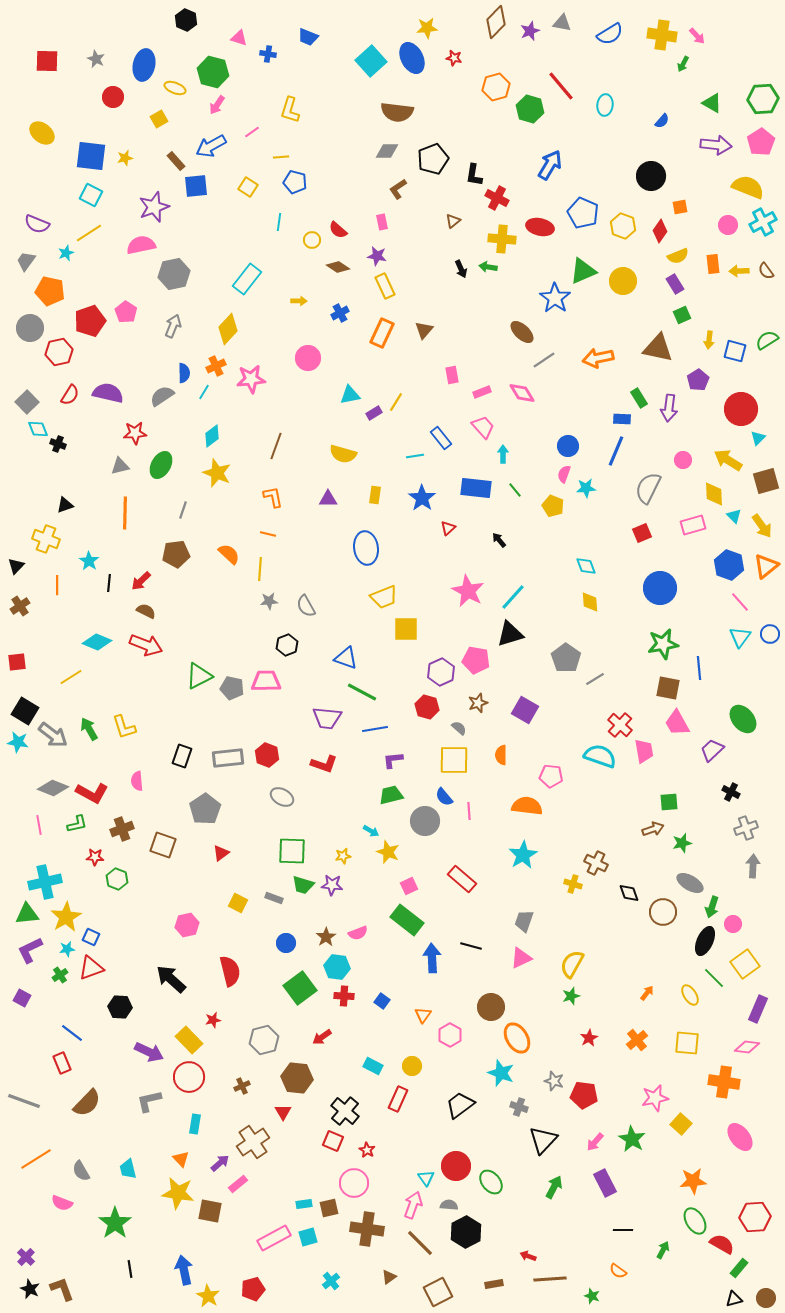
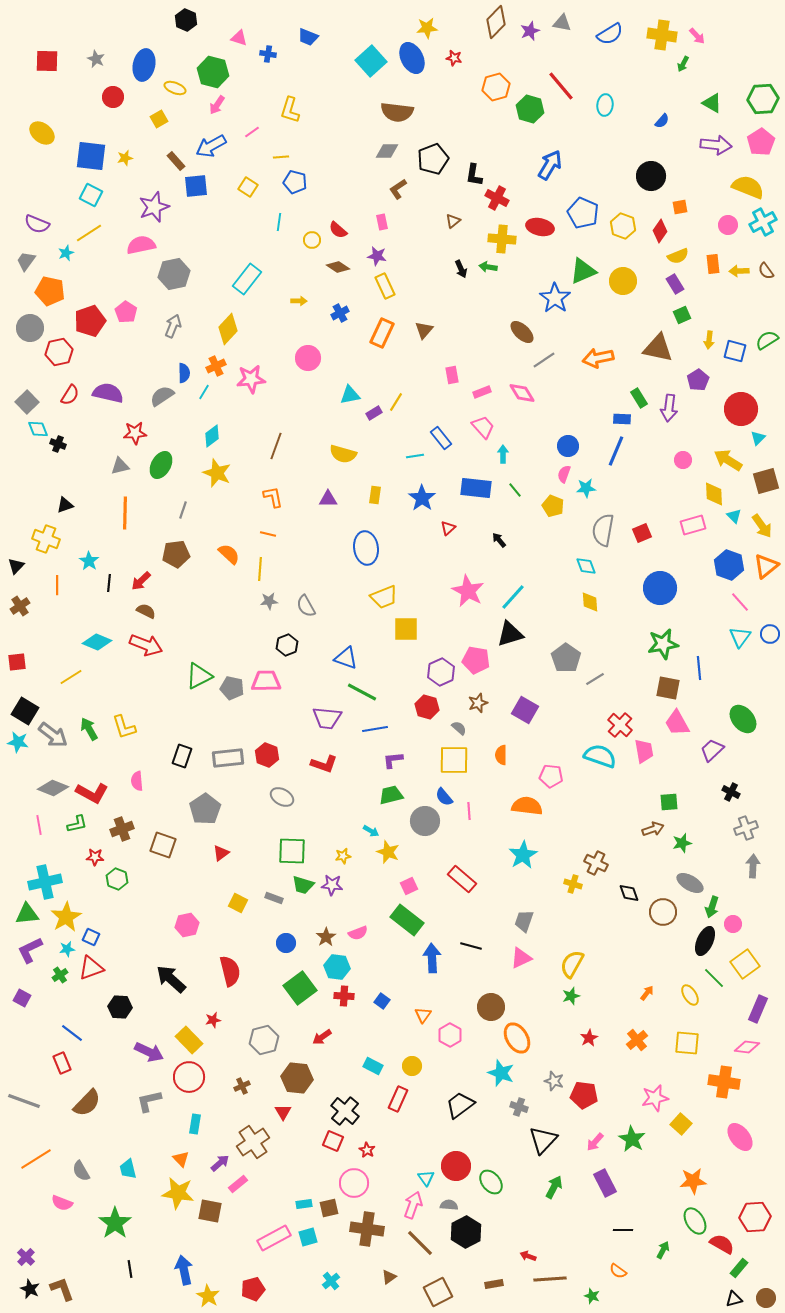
gray semicircle at (648, 488): moved 45 px left, 42 px down; rotated 16 degrees counterclockwise
